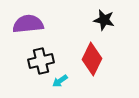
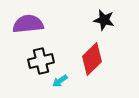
red diamond: rotated 20 degrees clockwise
